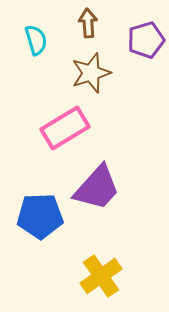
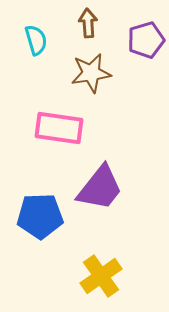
brown star: rotated 9 degrees clockwise
pink rectangle: moved 6 px left; rotated 39 degrees clockwise
purple trapezoid: moved 3 px right; rotated 4 degrees counterclockwise
